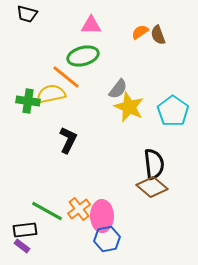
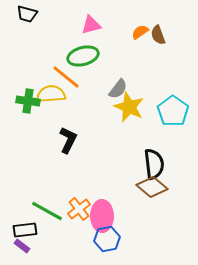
pink triangle: rotated 15 degrees counterclockwise
yellow semicircle: rotated 8 degrees clockwise
